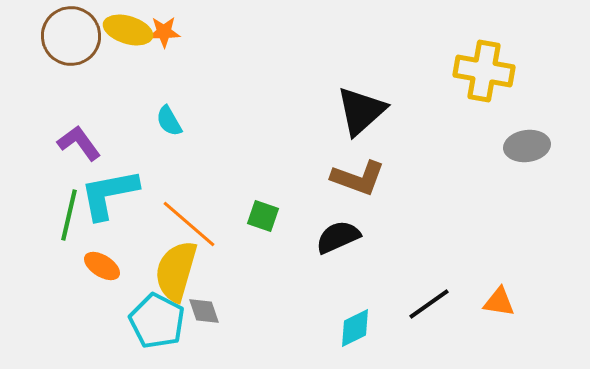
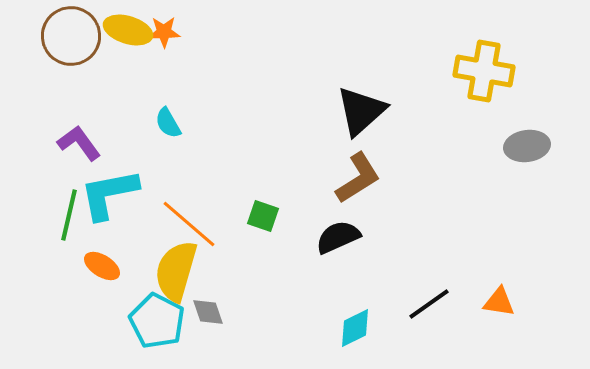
cyan semicircle: moved 1 px left, 2 px down
brown L-shape: rotated 52 degrees counterclockwise
gray diamond: moved 4 px right, 1 px down
